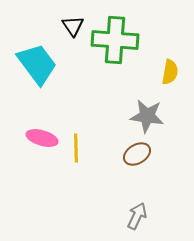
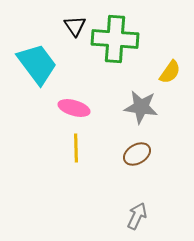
black triangle: moved 2 px right
green cross: moved 1 px up
yellow semicircle: rotated 25 degrees clockwise
gray star: moved 6 px left, 9 px up
pink ellipse: moved 32 px right, 30 px up
